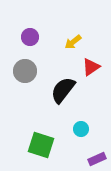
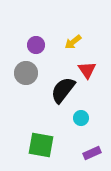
purple circle: moved 6 px right, 8 px down
red triangle: moved 4 px left, 3 px down; rotated 30 degrees counterclockwise
gray circle: moved 1 px right, 2 px down
cyan circle: moved 11 px up
green square: rotated 8 degrees counterclockwise
purple rectangle: moved 5 px left, 6 px up
